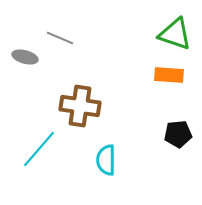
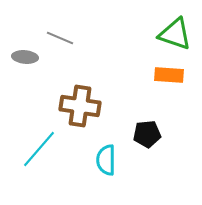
gray ellipse: rotated 10 degrees counterclockwise
black pentagon: moved 31 px left
